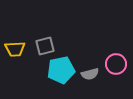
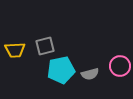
yellow trapezoid: moved 1 px down
pink circle: moved 4 px right, 2 px down
